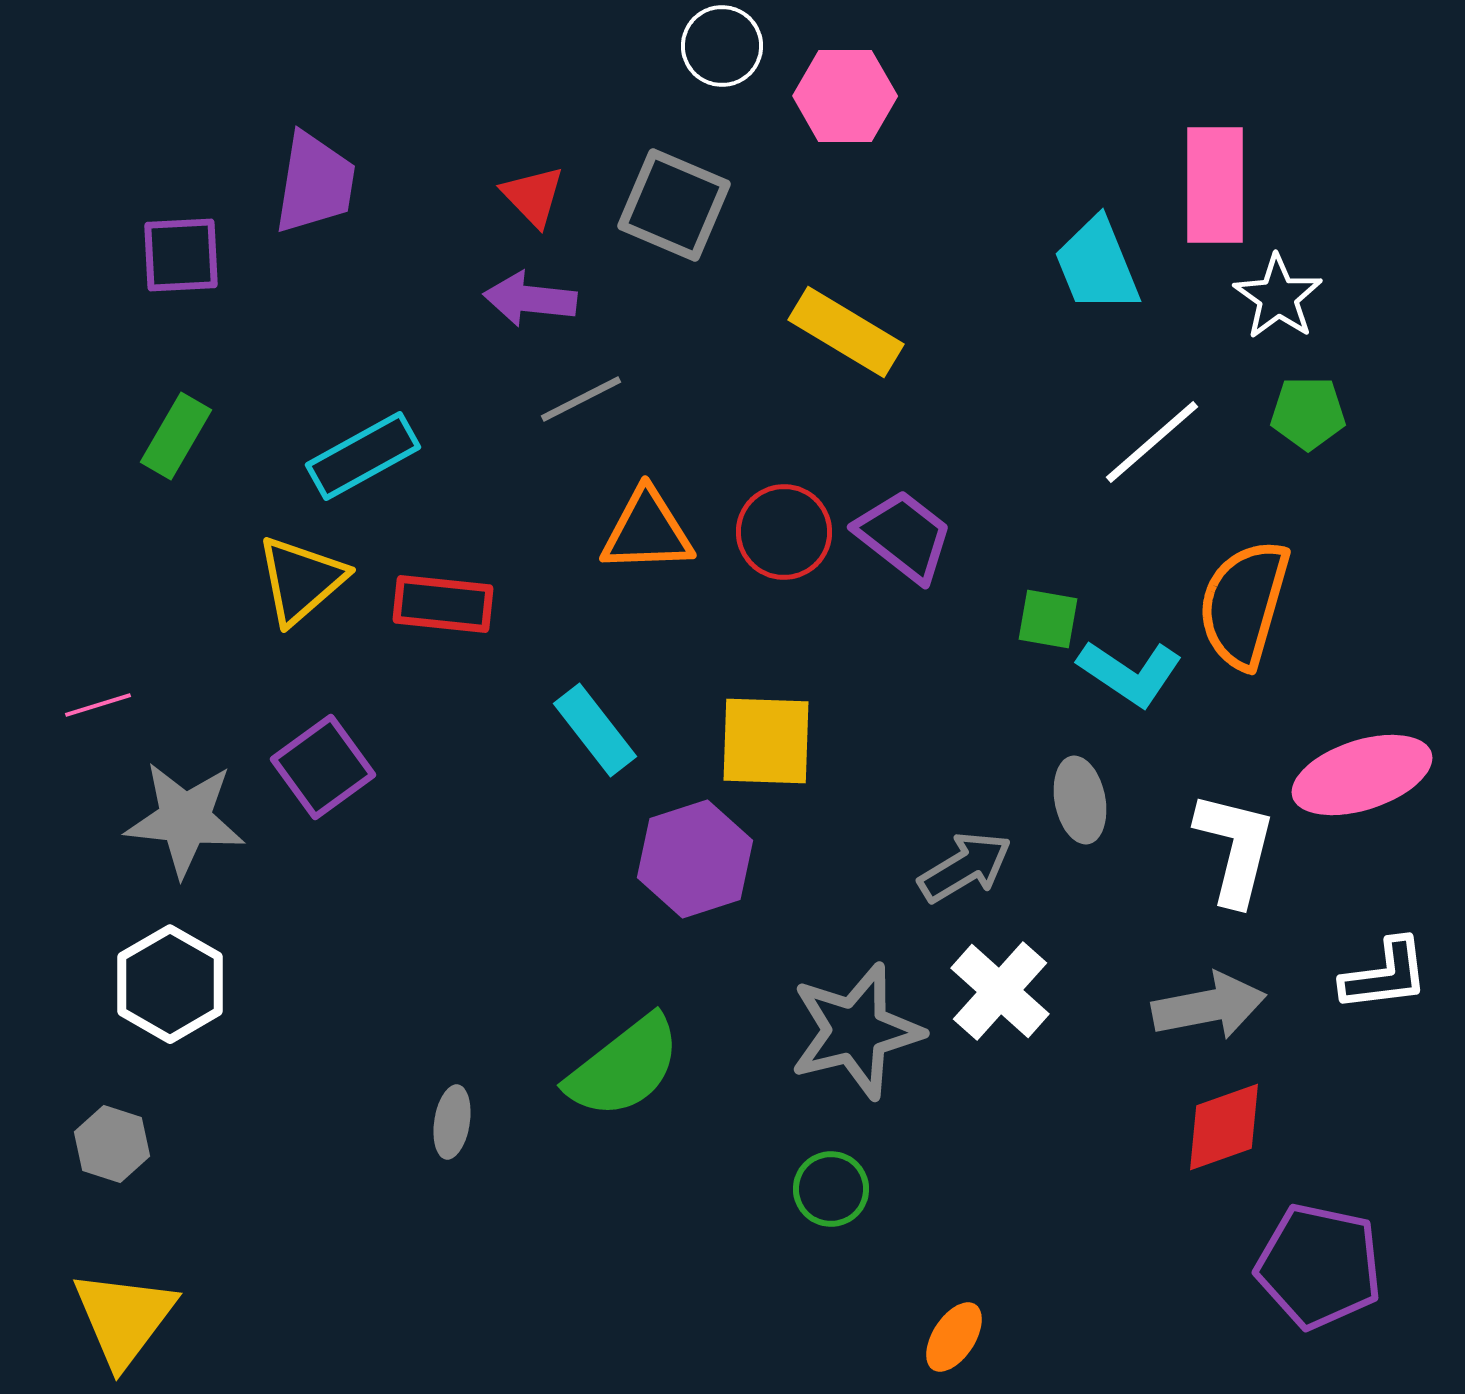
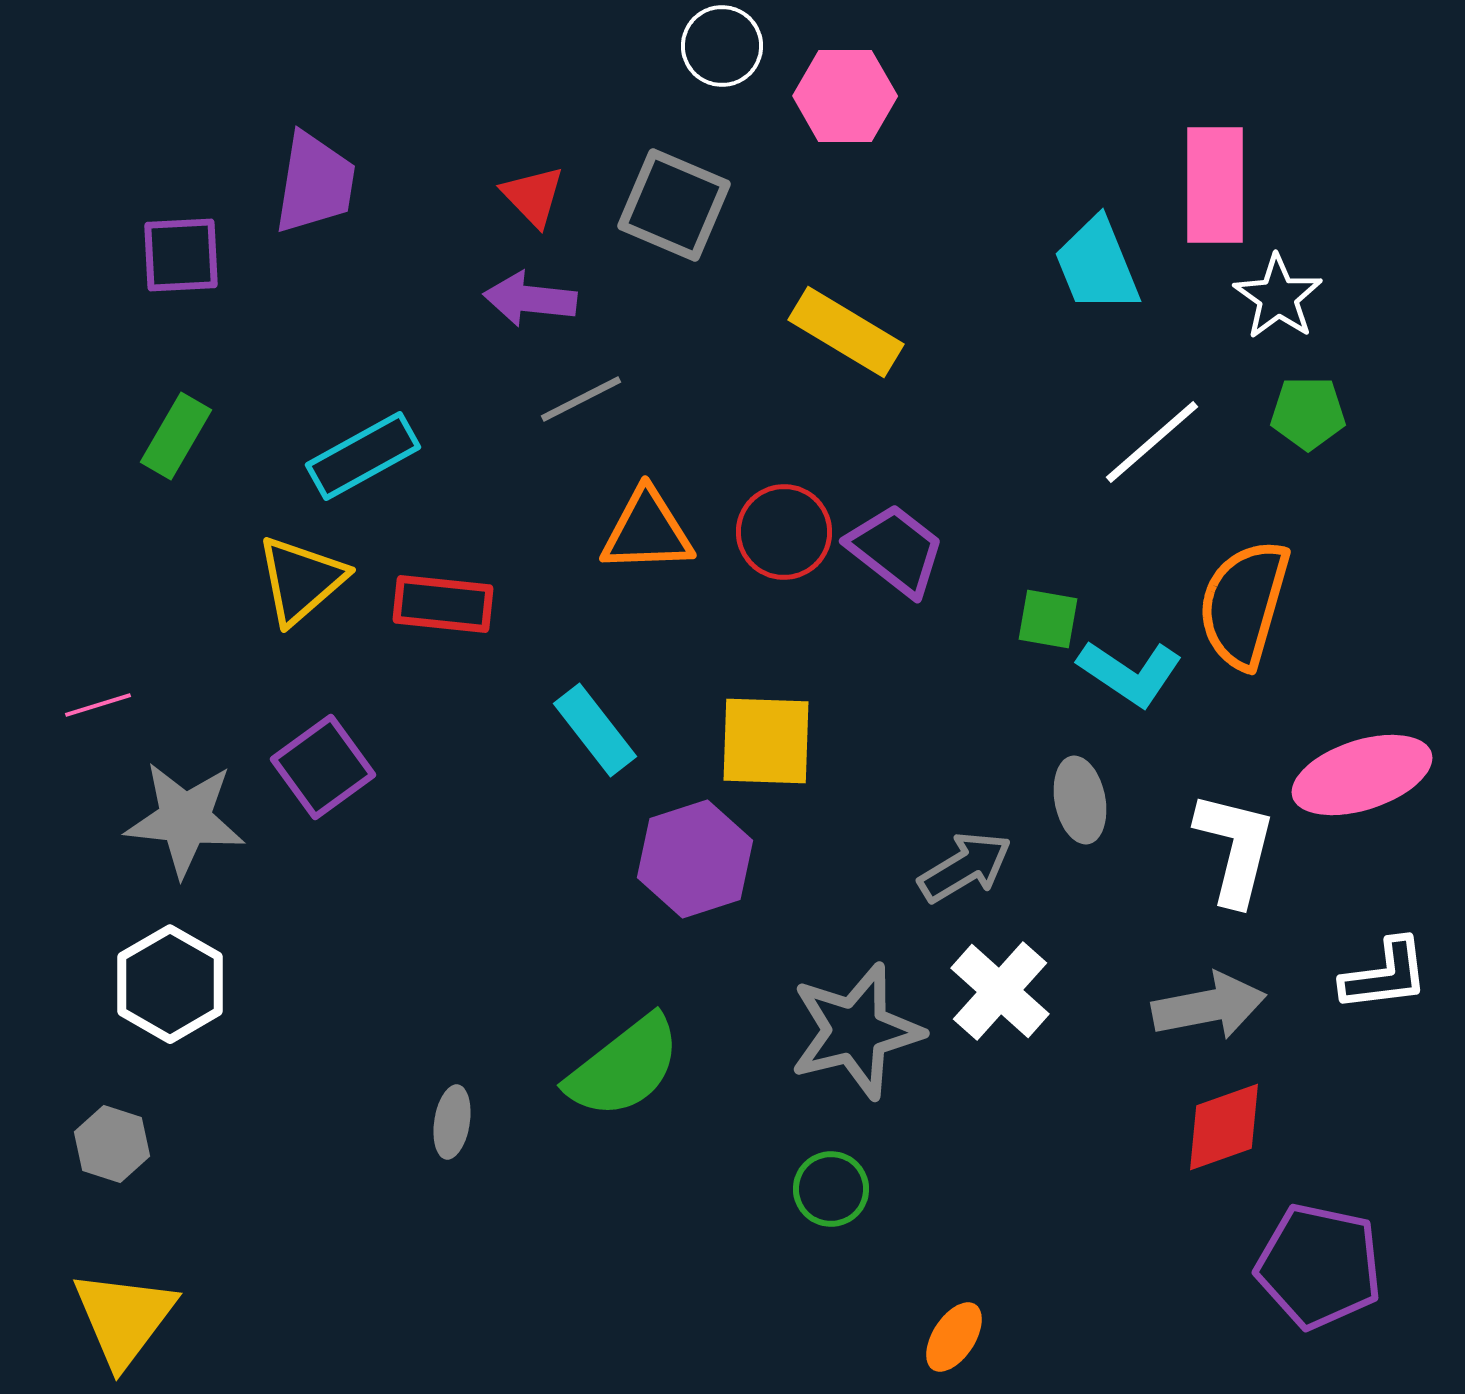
purple trapezoid at (904, 536): moved 8 px left, 14 px down
